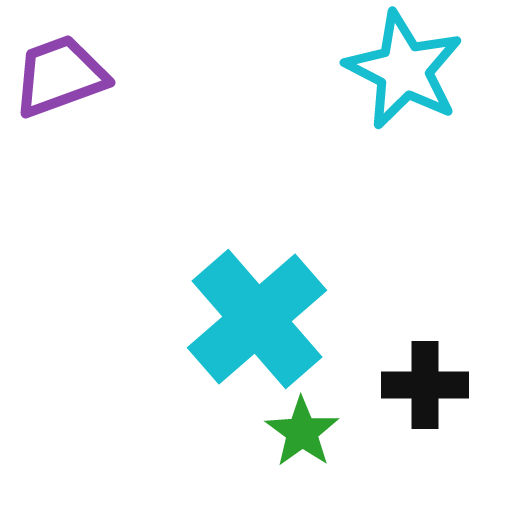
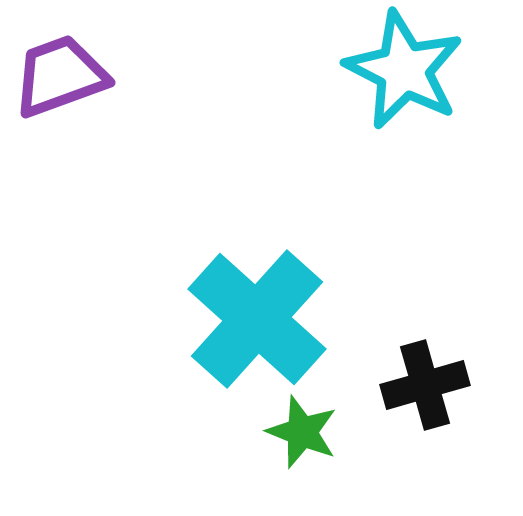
cyan cross: rotated 7 degrees counterclockwise
black cross: rotated 16 degrees counterclockwise
green star: rotated 14 degrees counterclockwise
